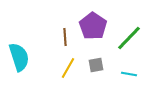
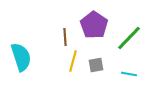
purple pentagon: moved 1 px right, 1 px up
cyan semicircle: moved 2 px right
yellow line: moved 5 px right, 7 px up; rotated 15 degrees counterclockwise
